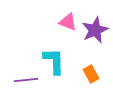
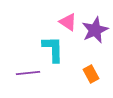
pink triangle: rotated 12 degrees clockwise
cyan L-shape: moved 1 px left, 12 px up
purple line: moved 2 px right, 7 px up
